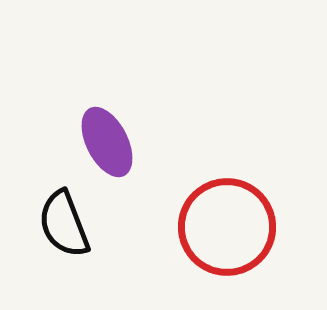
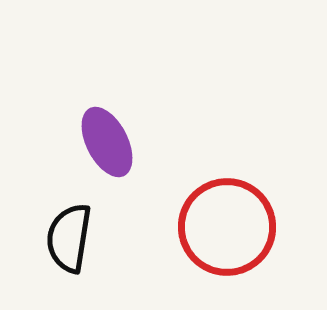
black semicircle: moved 5 px right, 14 px down; rotated 30 degrees clockwise
